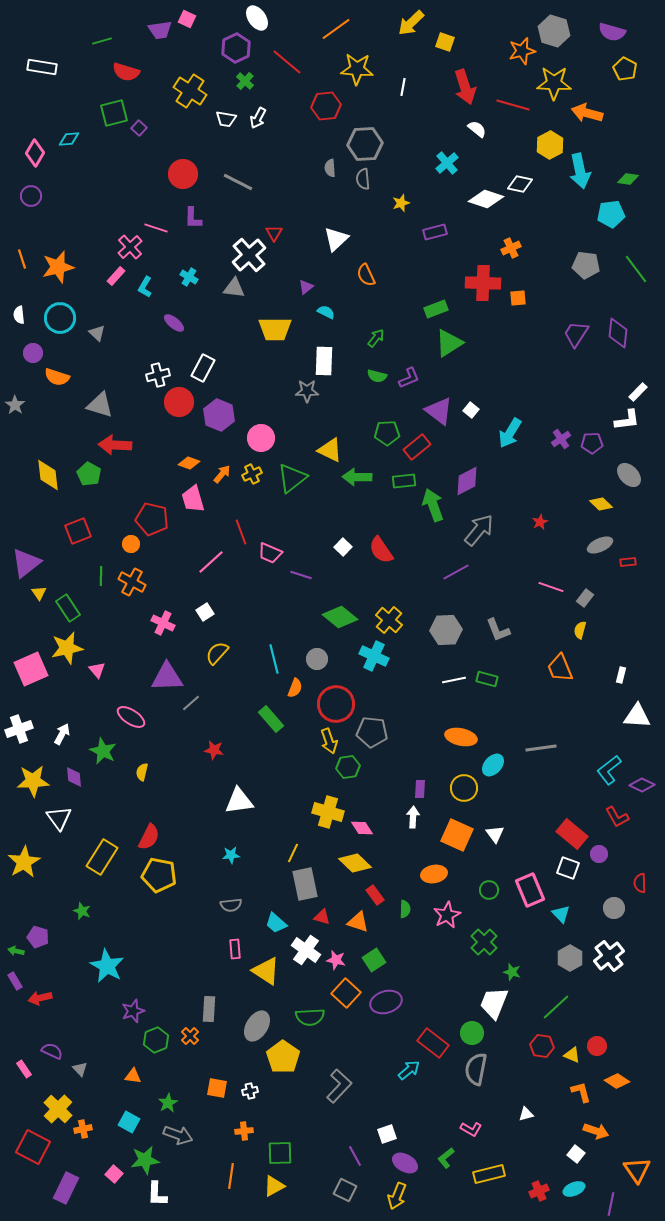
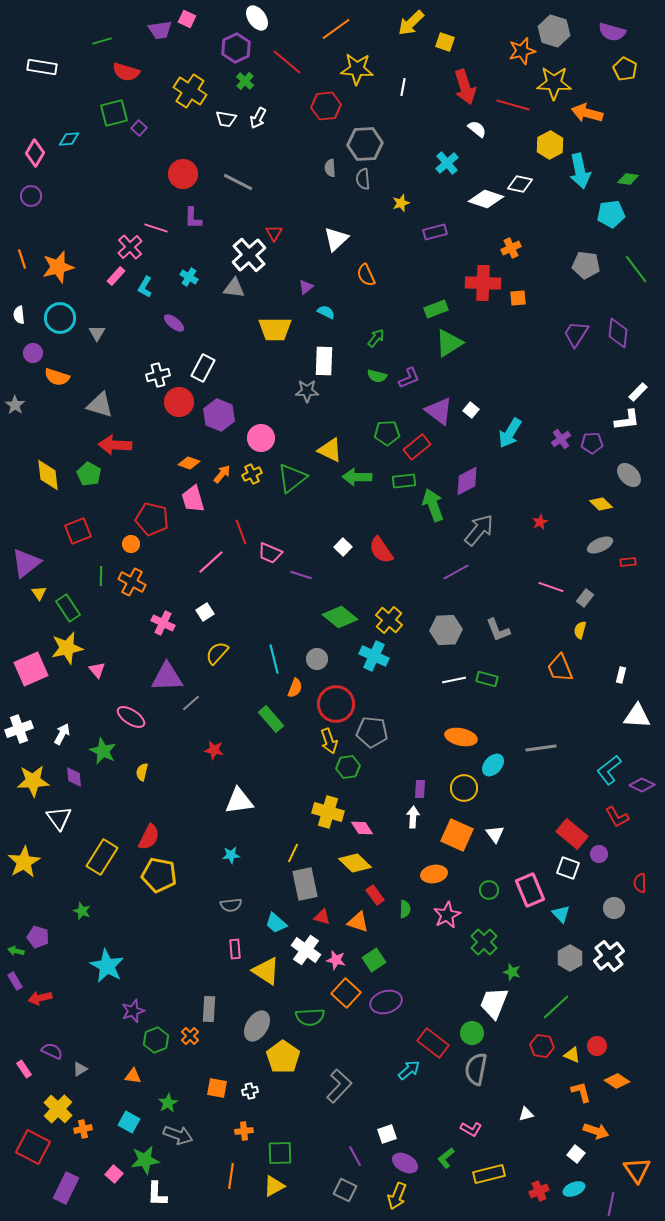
gray triangle at (97, 333): rotated 18 degrees clockwise
gray triangle at (80, 1069): rotated 42 degrees clockwise
